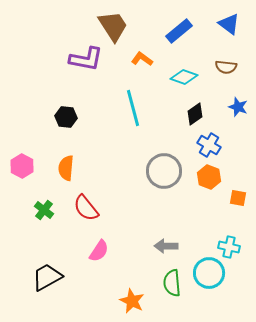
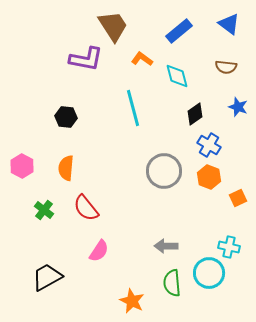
cyan diamond: moved 7 px left, 1 px up; rotated 56 degrees clockwise
orange square: rotated 36 degrees counterclockwise
